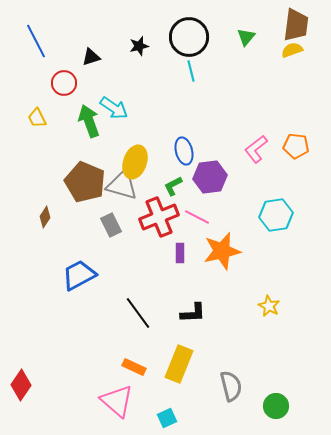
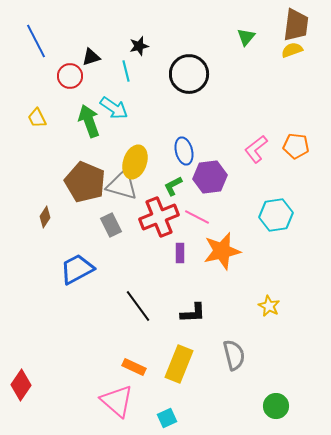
black circle: moved 37 px down
cyan line: moved 65 px left
red circle: moved 6 px right, 7 px up
blue trapezoid: moved 2 px left, 6 px up
black line: moved 7 px up
gray semicircle: moved 3 px right, 31 px up
